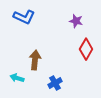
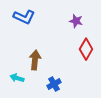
blue cross: moved 1 px left, 1 px down
